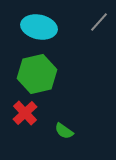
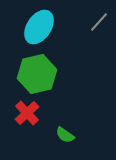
cyan ellipse: rotated 68 degrees counterclockwise
red cross: moved 2 px right
green semicircle: moved 1 px right, 4 px down
